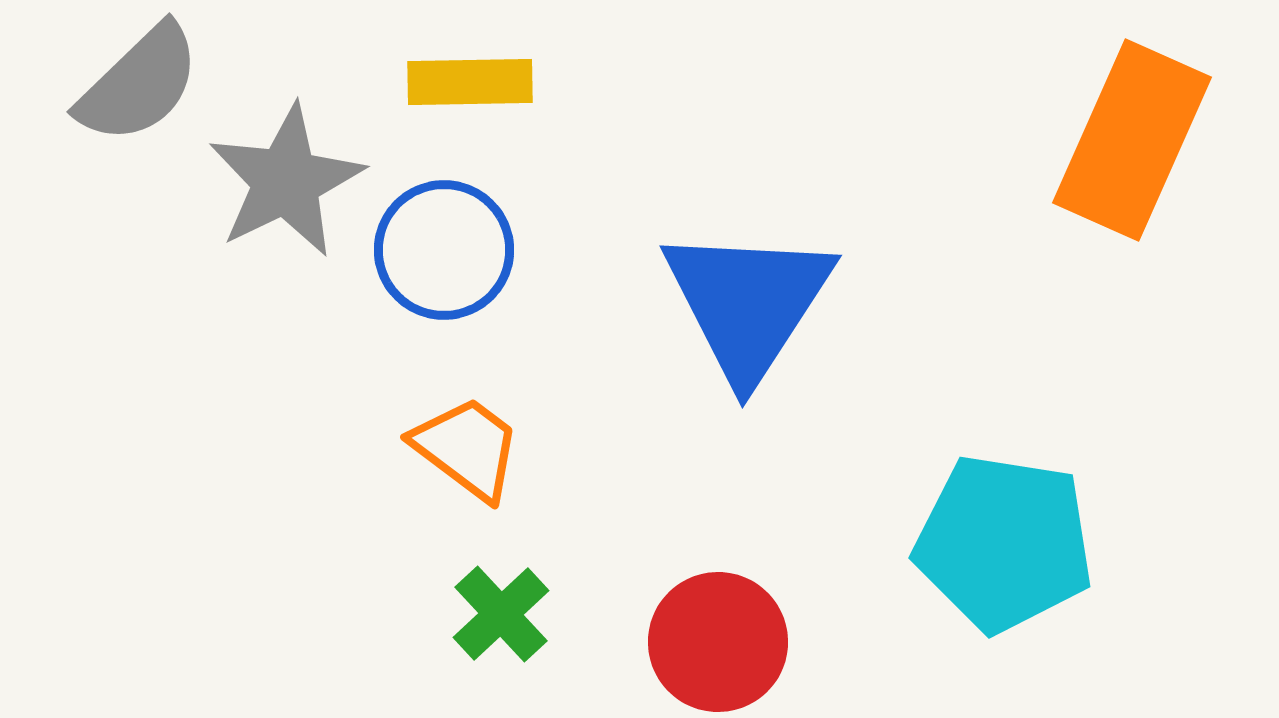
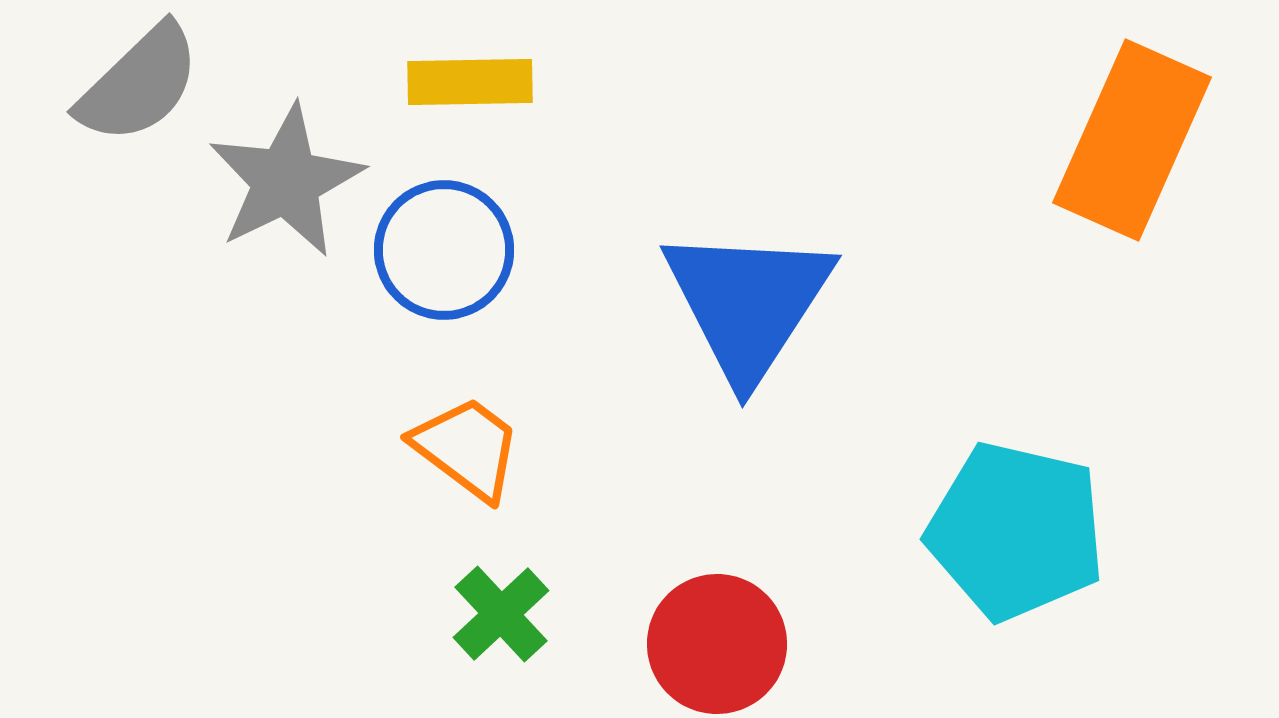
cyan pentagon: moved 12 px right, 12 px up; rotated 4 degrees clockwise
red circle: moved 1 px left, 2 px down
